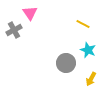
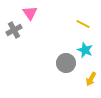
cyan star: moved 3 px left
